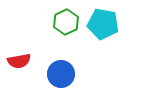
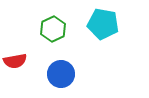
green hexagon: moved 13 px left, 7 px down
red semicircle: moved 4 px left
